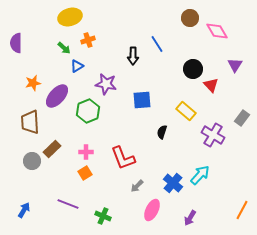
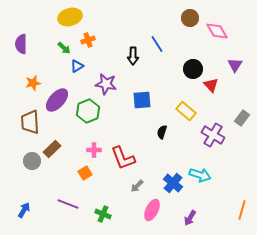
purple semicircle: moved 5 px right, 1 px down
purple ellipse: moved 4 px down
pink cross: moved 8 px right, 2 px up
cyan arrow: rotated 65 degrees clockwise
orange line: rotated 12 degrees counterclockwise
green cross: moved 2 px up
